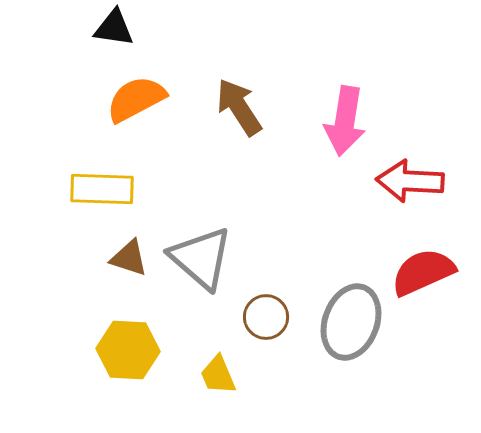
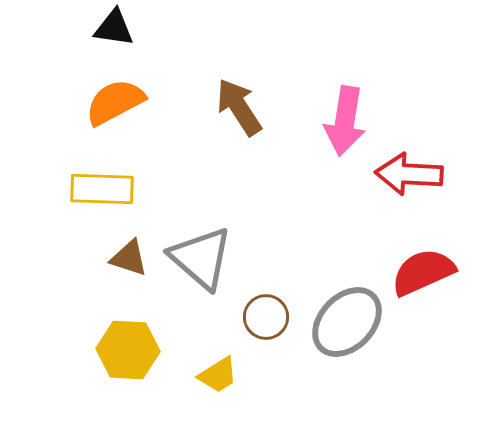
orange semicircle: moved 21 px left, 3 px down
red arrow: moved 1 px left, 7 px up
gray ellipse: moved 4 px left; rotated 24 degrees clockwise
yellow trapezoid: rotated 99 degrees counterclockwise
